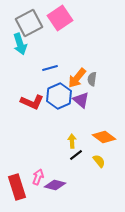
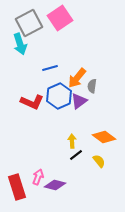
gray semicircle: moved 7 px down
purple triangle: moved 2 px left, 1 px down; rotated 42 degrees clockwise
